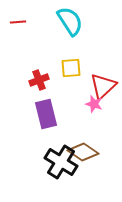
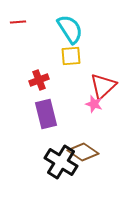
cyan semicircle: moved 8 px down
yellow square: moved 12 px up
